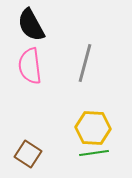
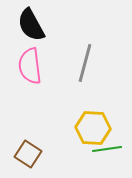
green line: moved 13 px right, 4 px up
